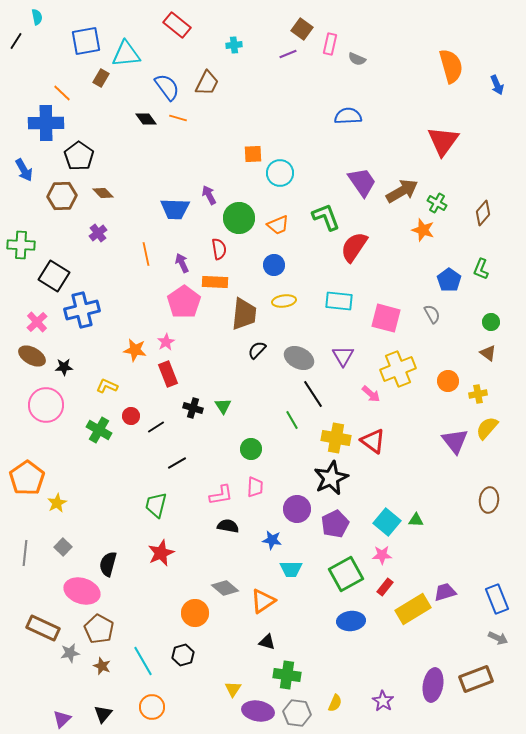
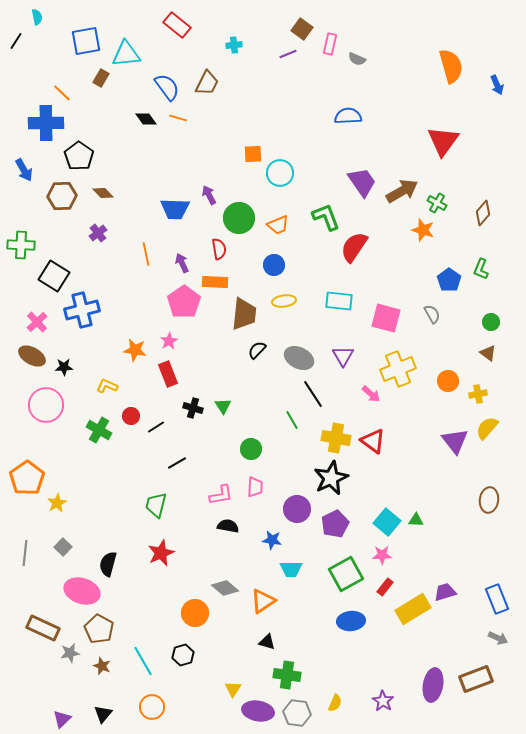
pink star at (166, 342): moved 3 px right, 1 px up
